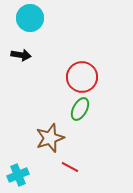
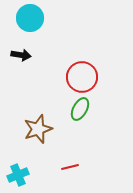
brown star: moved 12 px left, 9 px up
red line: rotated 42 degrees counterclockwise
